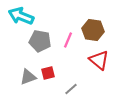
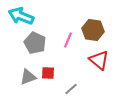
gray pentagon: moved 5 px left, 2 px down; rotated 15 degrees clockwise
red square: rotated 16 degrees clockwise
